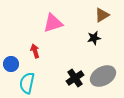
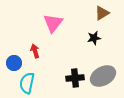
brown triangle: moved 2 px up
pink triangle: rotated 35 degrees counterclockwise
blue circle: moved 3 px right, 1 px up
black cross: rotated 30 degrees clockwise
